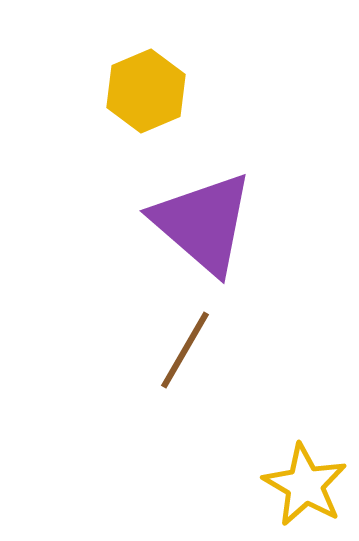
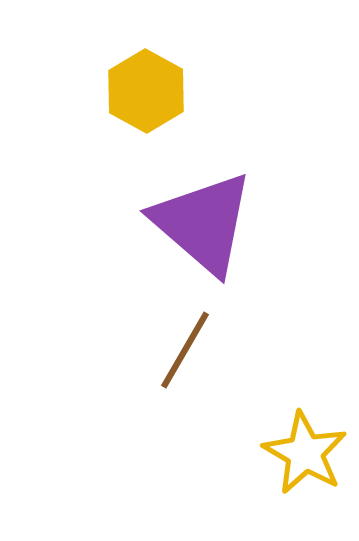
yellow hexagon: rotated 8 degrees counterclockwise
yellow star: moved 32 px up
